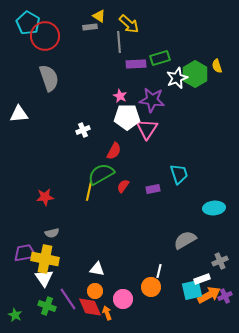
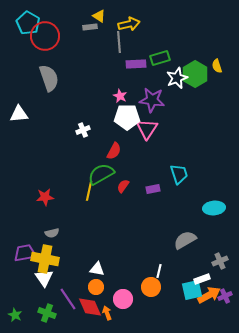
yellow arrow at (129, 24): rotated 55 degrees counterclockwise
orange circle at (95, 291): moved 1 px right, 4 px up
green cross at (47, 306): moved 7 px down
